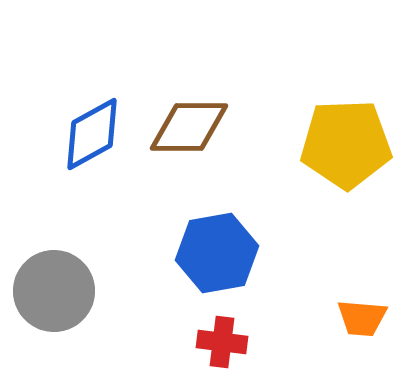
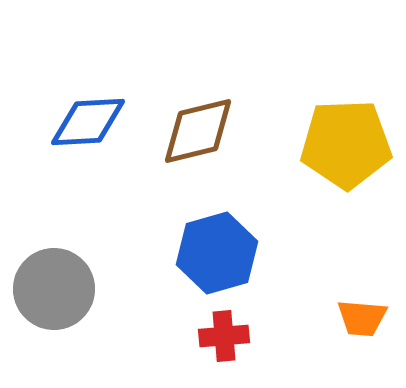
brown diamond: moved 9 px right, 4 px down; rotated 14 degrees counterclockwise
blue diamond: moved 4 px left, 12 px up; rotated 26 degrees clockwise
blue hexagon: rotated 6 degrees counterclockwise
gray circle: moved 2 px up
red cross: moved 2 px right, 6 px up; rotated 12 degrees counterclockwise
